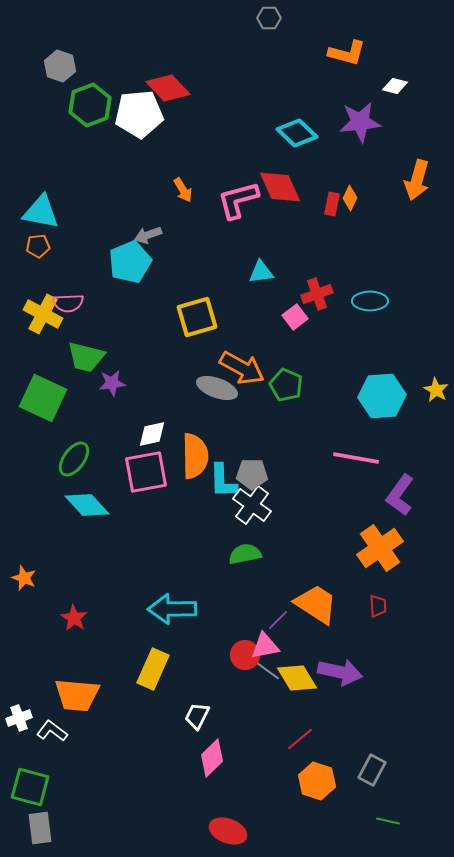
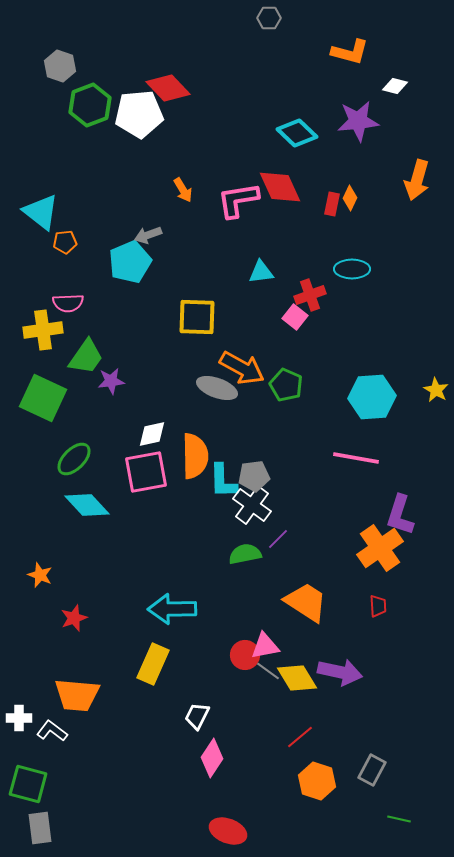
orange L-shape at (347, 53): moved 3 px right, 1 px up
purple star at (360, 122): moved 2 px left, 1 px up
pink L-shape at (238, 200): rotated 6 degrees clockwise
cyan triangle at (41, 212): rotated 27 degrees clockwise
orange pentagon at (38, 246): moved 27 px right, 4 px up
red cross at (317, 294): moved 7 px left, 1 px down
cyan ellipse at (370, 301): moved 18 px left, 32 px up
yellow cross at (43, 314): moved 16 px down; rotated 36 degrees counterclockwise
yellow square at (197, 317): rotated 18 degrees clockwise
pink square at (295, 317): rotated 15 degrees counterclockwise
green trapezoid at (86, 357): rotated 69 degrees counterclockwise
purple star at (112, 383): moved 1 px left, 2 px up
cyan hexagon at (382, 396): moved 10 px left, 1 px down
green ellipse at (74, 459): rotated 9 degrees clockwise
gray pentagon at (252, 474): moved 2 px right, 2 px down; rotated 8 degrees counterclockwise
purple L-shape at (400, 495): moved 20 px down; rotated 18 degrees counterclockwise
orange star at (24, 578): moved 16 px right, 3 px up
orange trapezoid at (316, 604): moved 10 px left, 2 px up
red star at (74, 618): rotated 20 degrees clockwise
purple line at (278, 620): moved 81 px up
yellow rectangle at (153, 669): moved 5 px up
white cross at (19, 718): rotated 20 degrees clockwise
red line at (300, 739): moved 2 px up
pink diamond at (212, 758): rotated 12 degrees counterclockwise
green square at (30, 787): moved 2 px left, 3 px up
green line at (388, 821): moved 11 px right, 2 px up
